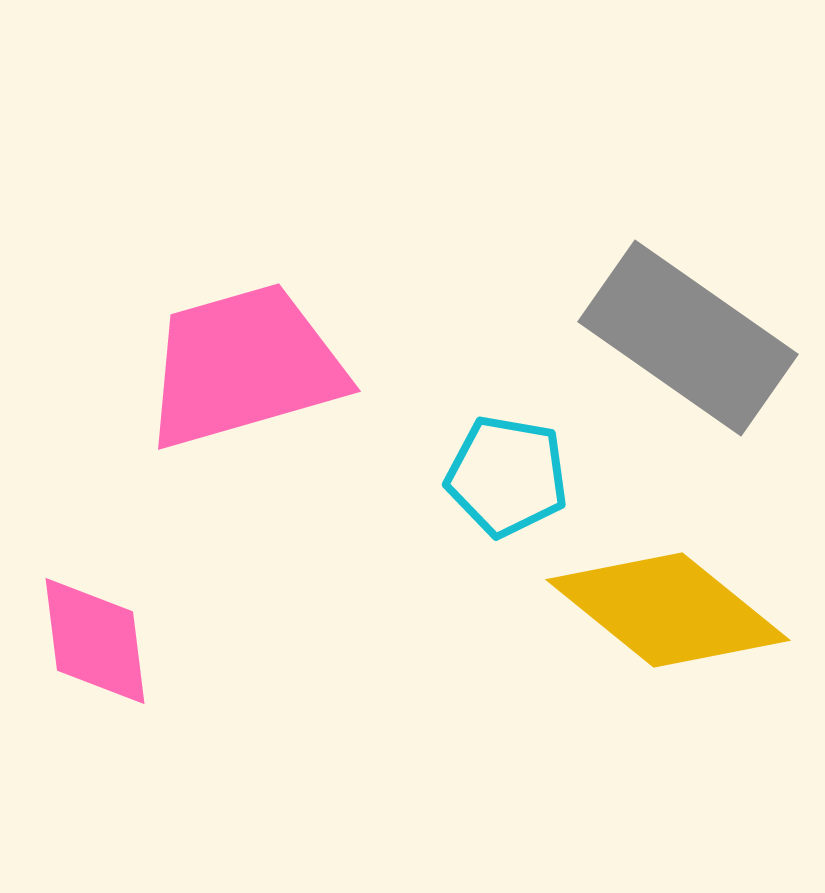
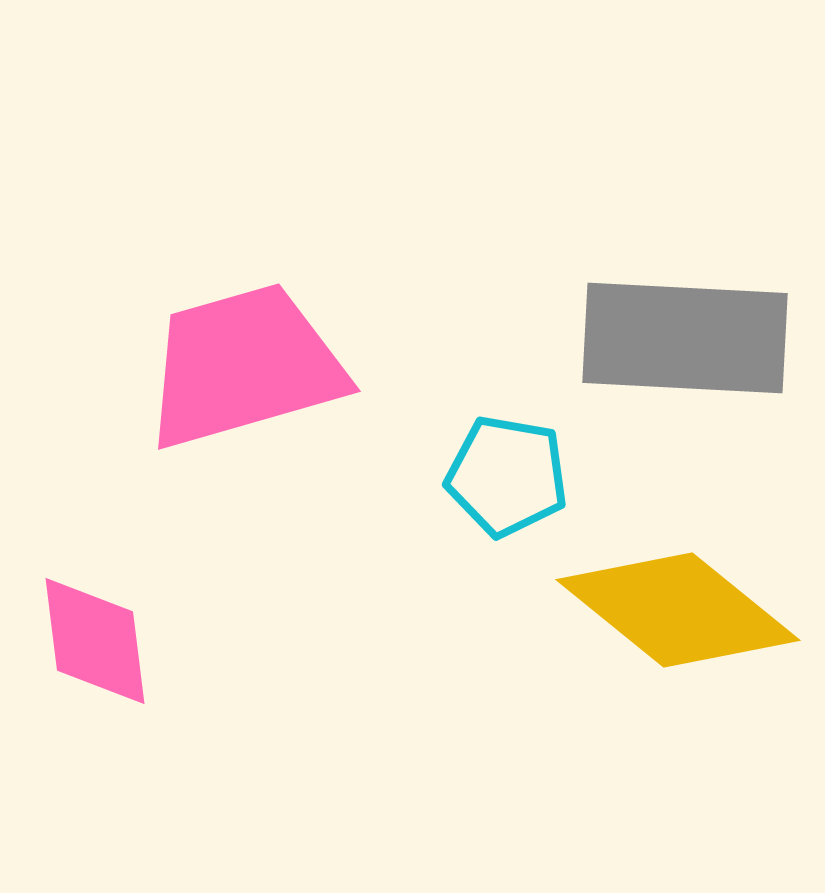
gray rectangle: moved 3 px left; rotated 32 degrees counterclockwise
yellow diamond: moved 10 px right
